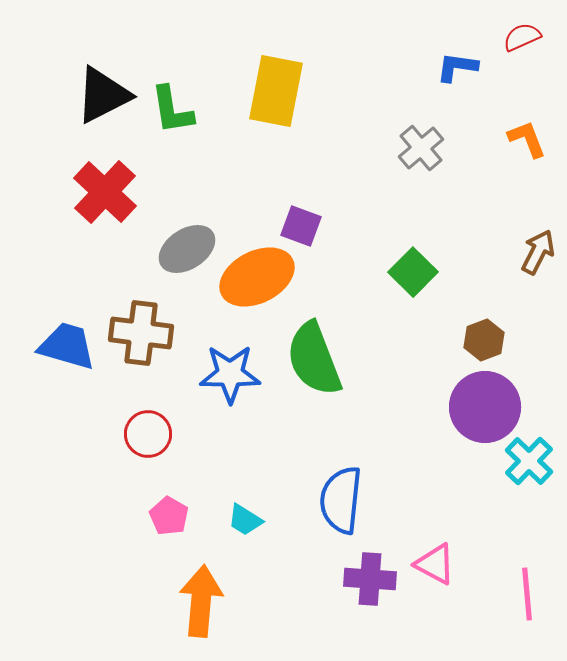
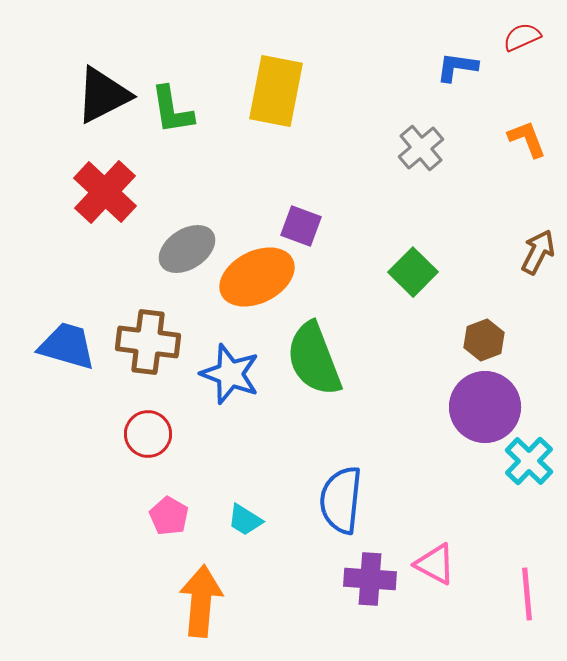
brown cross: moved 7 px right, 9 px down
blue star: rotated 20 degrees clockwise
